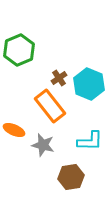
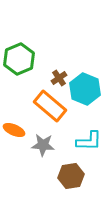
green hexagon: moved 9 px down
cyan hexagon: moved 4 px left, 5 px down
orange rectangle: rotated 12 degrees counterclockwise
cyan L-shape: moved 1 px left
gray star: rotated 10 degrees counterclockwise
brown hexagon: moved 1 px up
